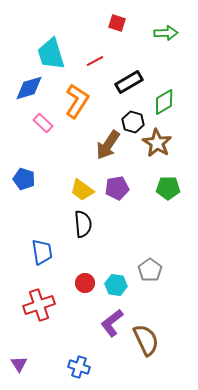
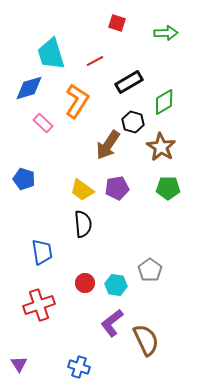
brown star: moved 4 px right, 4 px down
